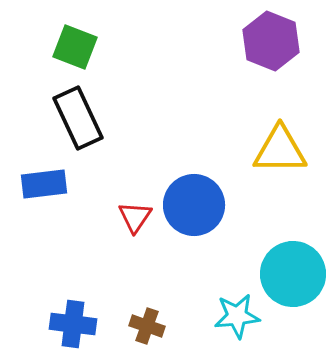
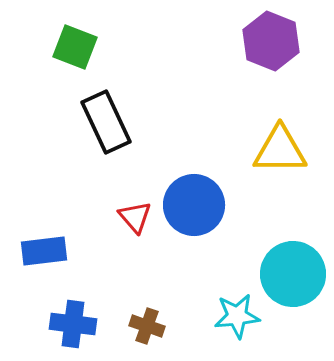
black rectangle: moved 28 px right, 4 px down
blue rectangle: moved 67 px down
red triangle: rotated 15 degrees counterclockwise
